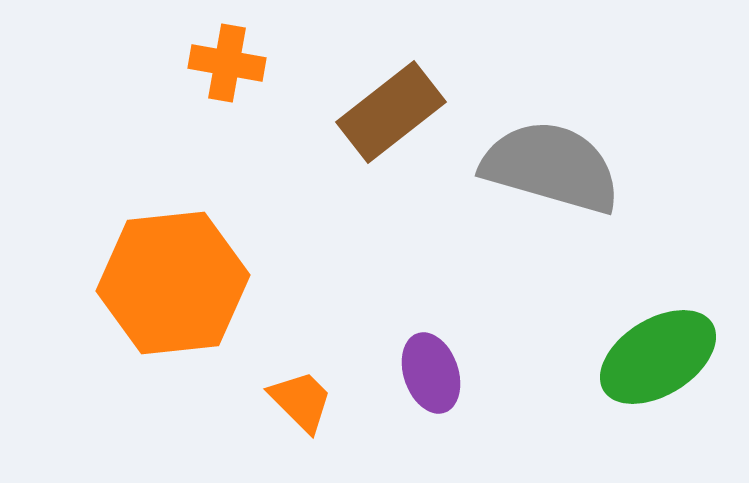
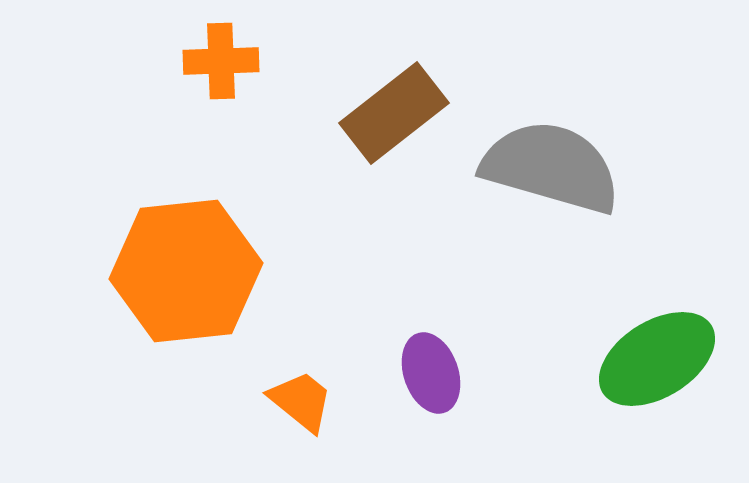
orange cross: moved 6 px left, 2 px up; rotated 12 degrees counterclockwise
brown rectangle: moved 3 px right, 1 px down
orange hexagon: moved 13 px right, 12 px up
green ellipse: moved 1 px left, 2 px down
orange trapezoid: rotated 6 degrees counterclockwise
